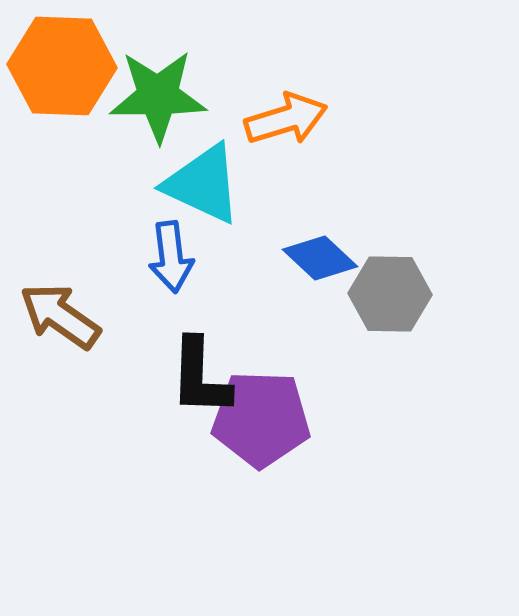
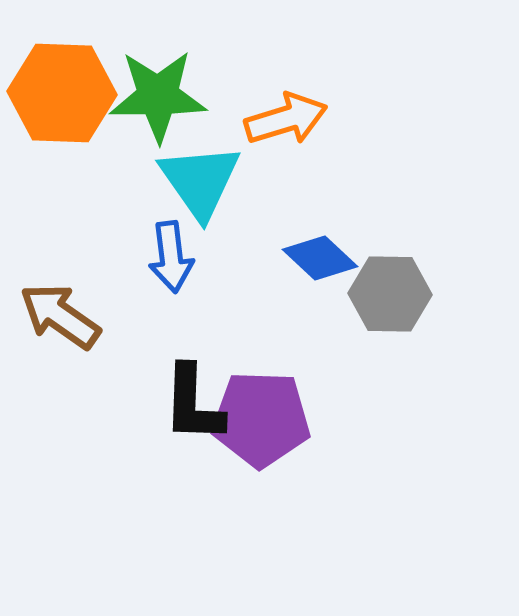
orange hexagon: moved 27 px down
cyan triangle: moved 3 px left, 3 px up; rotated 30 degrees clockwise
black L-shape: moved 7 px left, 27 px down
